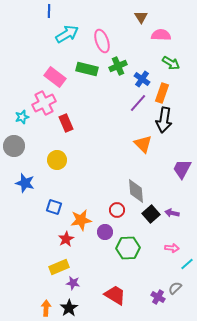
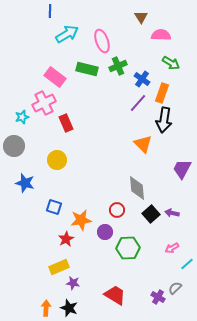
blue line: moved 1 px right
gray diamond: moved 1 px right, 3 px up
pink arrow: rotated 144 degrees clockwise
black star: rotated 18 degrees counterclockwise
